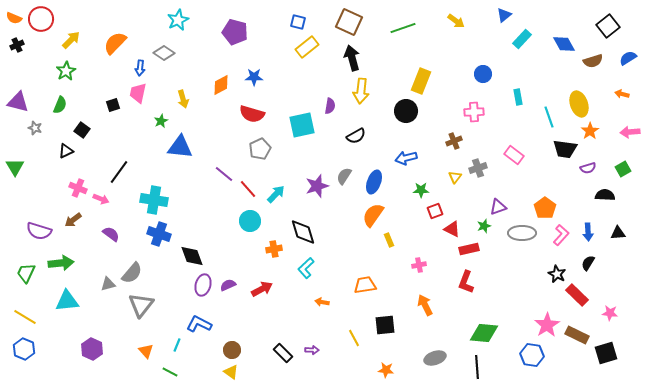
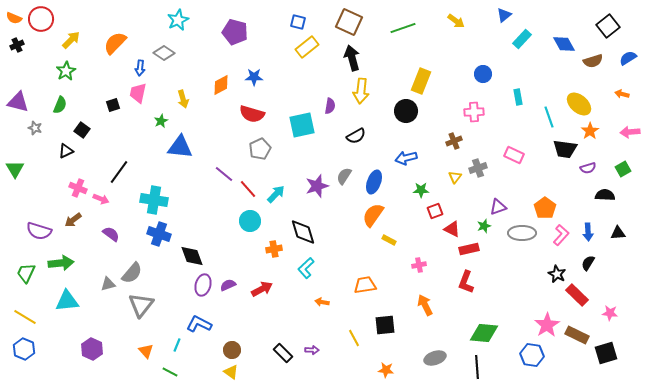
yellow ellipse at (579, 104): rotated 30 degrees counterclockwise
pink rectangle at (514, 155): rotated 12 degrees counterclockwise
green triangle at (15, 167): moved 2 px down
yellow rectangle at (389, 240): rotated 40 degrees counterclockwise
